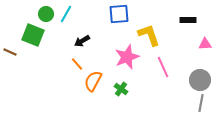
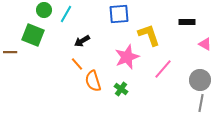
green circle: moved 2 px left, 4 px up
black rectangle: moved 1 px left, 2 px down
pink triangle: rotated 32 degrees clockwise
brown line: rotated 24 degrees counterclockwise
pink line: moved 2 px down; rotated 65 degrees clockwise
orange semicircle: rotated 45 degrees counterclockwise
